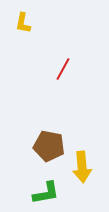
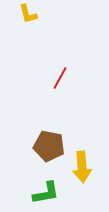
yellow L-shape: moved 5 px right, 9 px up; rotated 25 degrees counterclockwise
red line: moved 3 px left, 9 px down
